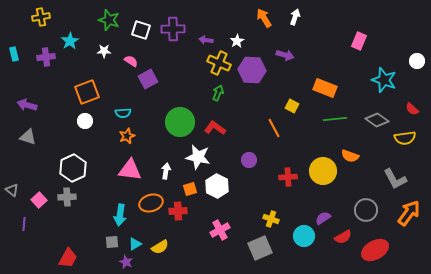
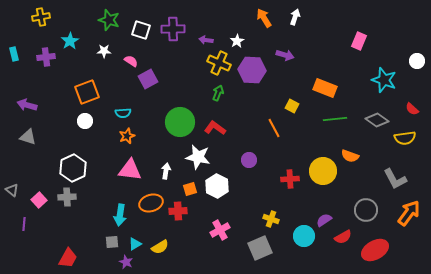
red cross at (288, 177): moved 2 px right, 2 px down
purple semicircle at (323, 218): moved 1 px right, 2 px down
